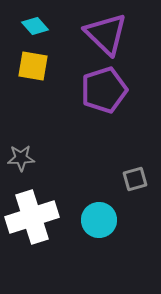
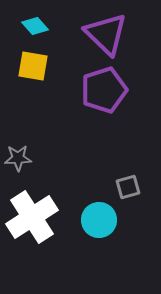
gray star: moved 3 px left
gray square: moved 7 px left, 8 px down
white cross: rotated 15 degrees counterclockwise
